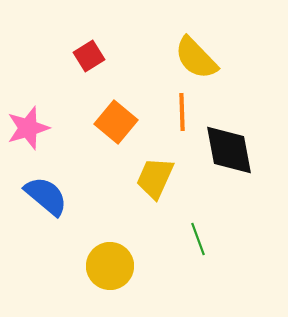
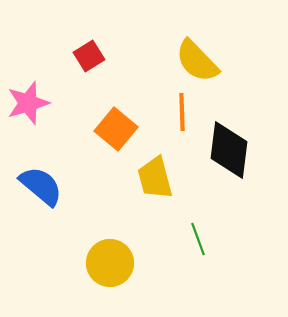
yellow semicircle: moved 1 px right, 3 px down
orange square: moved 7 px down
pink star: moved 25 px up
black diamond: rotated 18 degrees clockwise
yellow trapezoid: rotated 39 degrees counterclockwise
blue semicircle: moved 5 px left, 10 px up
yellow circle: moved 3 px up
